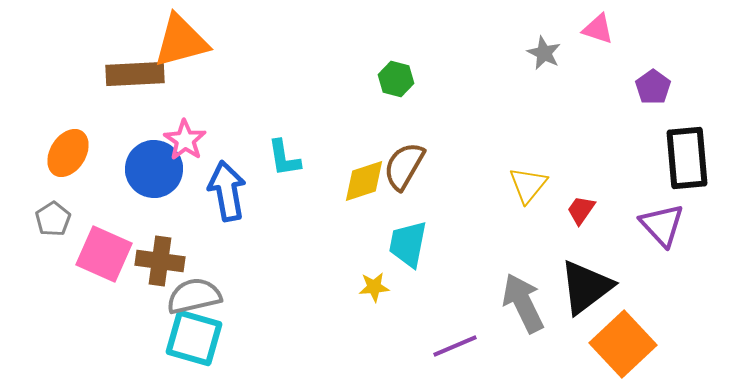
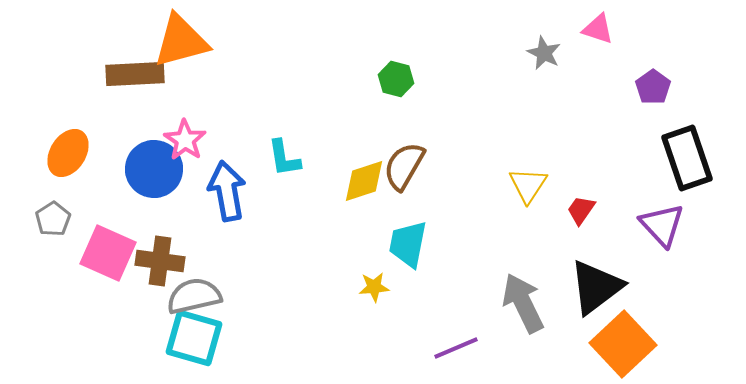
black rectangle: rotated 14 degrees counterclockwise
yellow triangle: rotated 6 degrees counterclockwise
pink square: moved 4 px right, 1 px up
black triangle: moved 10 px right
purple line: moved 1 px right, 2 px down
